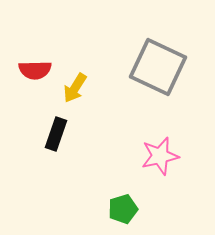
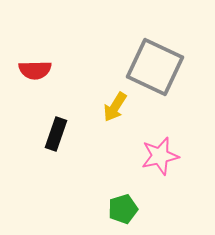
gray square: moved 3 px left
yellow arrow: moved 40 px right, 19 px down
